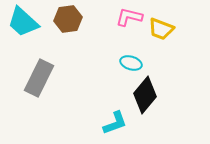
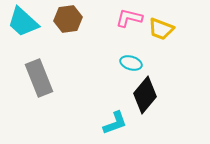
pink L-shape: moved 1 px down
gray rectangle: rotated 48 degrees counterclockwise
